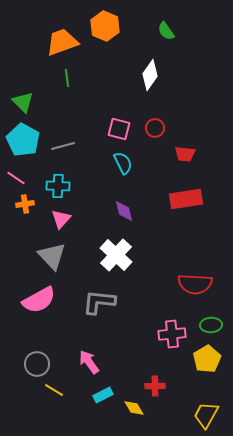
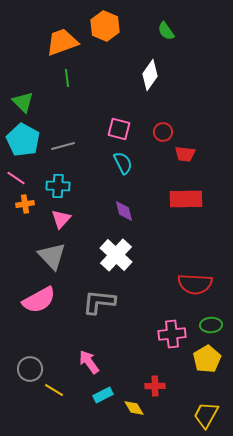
red circle: moved 8 px right, 4 px down
red rectangle: rotated 8 degrees clockwise
gray circle: moved 7 px left, 5 px down
